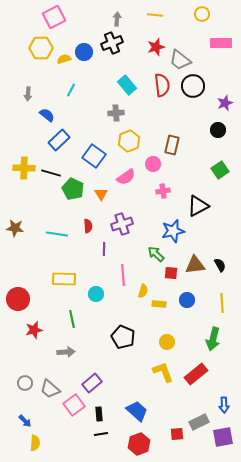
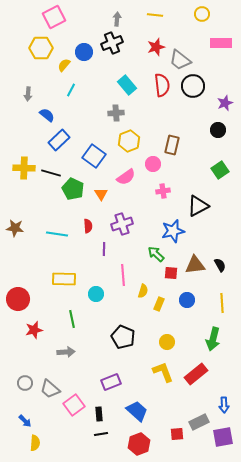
yellow semicircle at (64, 59): moved 6 px down; rotated 32 degrees counterclockwise
yellow rectangle at (159, 304): rotated 72 degrees counterclockwise
purple rectangle at (92, 383): moved 19 px right, 1 px up; rotated 18 degrees clockwise
